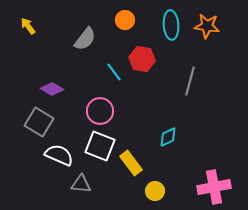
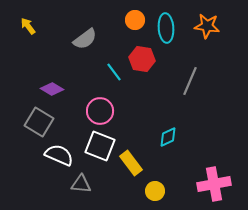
orange circle: moved 10 px right
cyan ellipse: moved 5 px left, 3 px down
gray semicircle: rotated 15 degrees clockwise
gray line: rotated 8 degrees clockwise
pink cross: moved 3 px up
